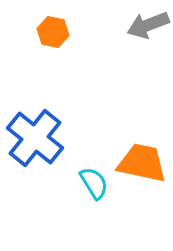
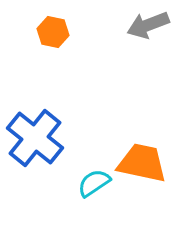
cyan semicircle: rotated 92 degrees counterclockwise
